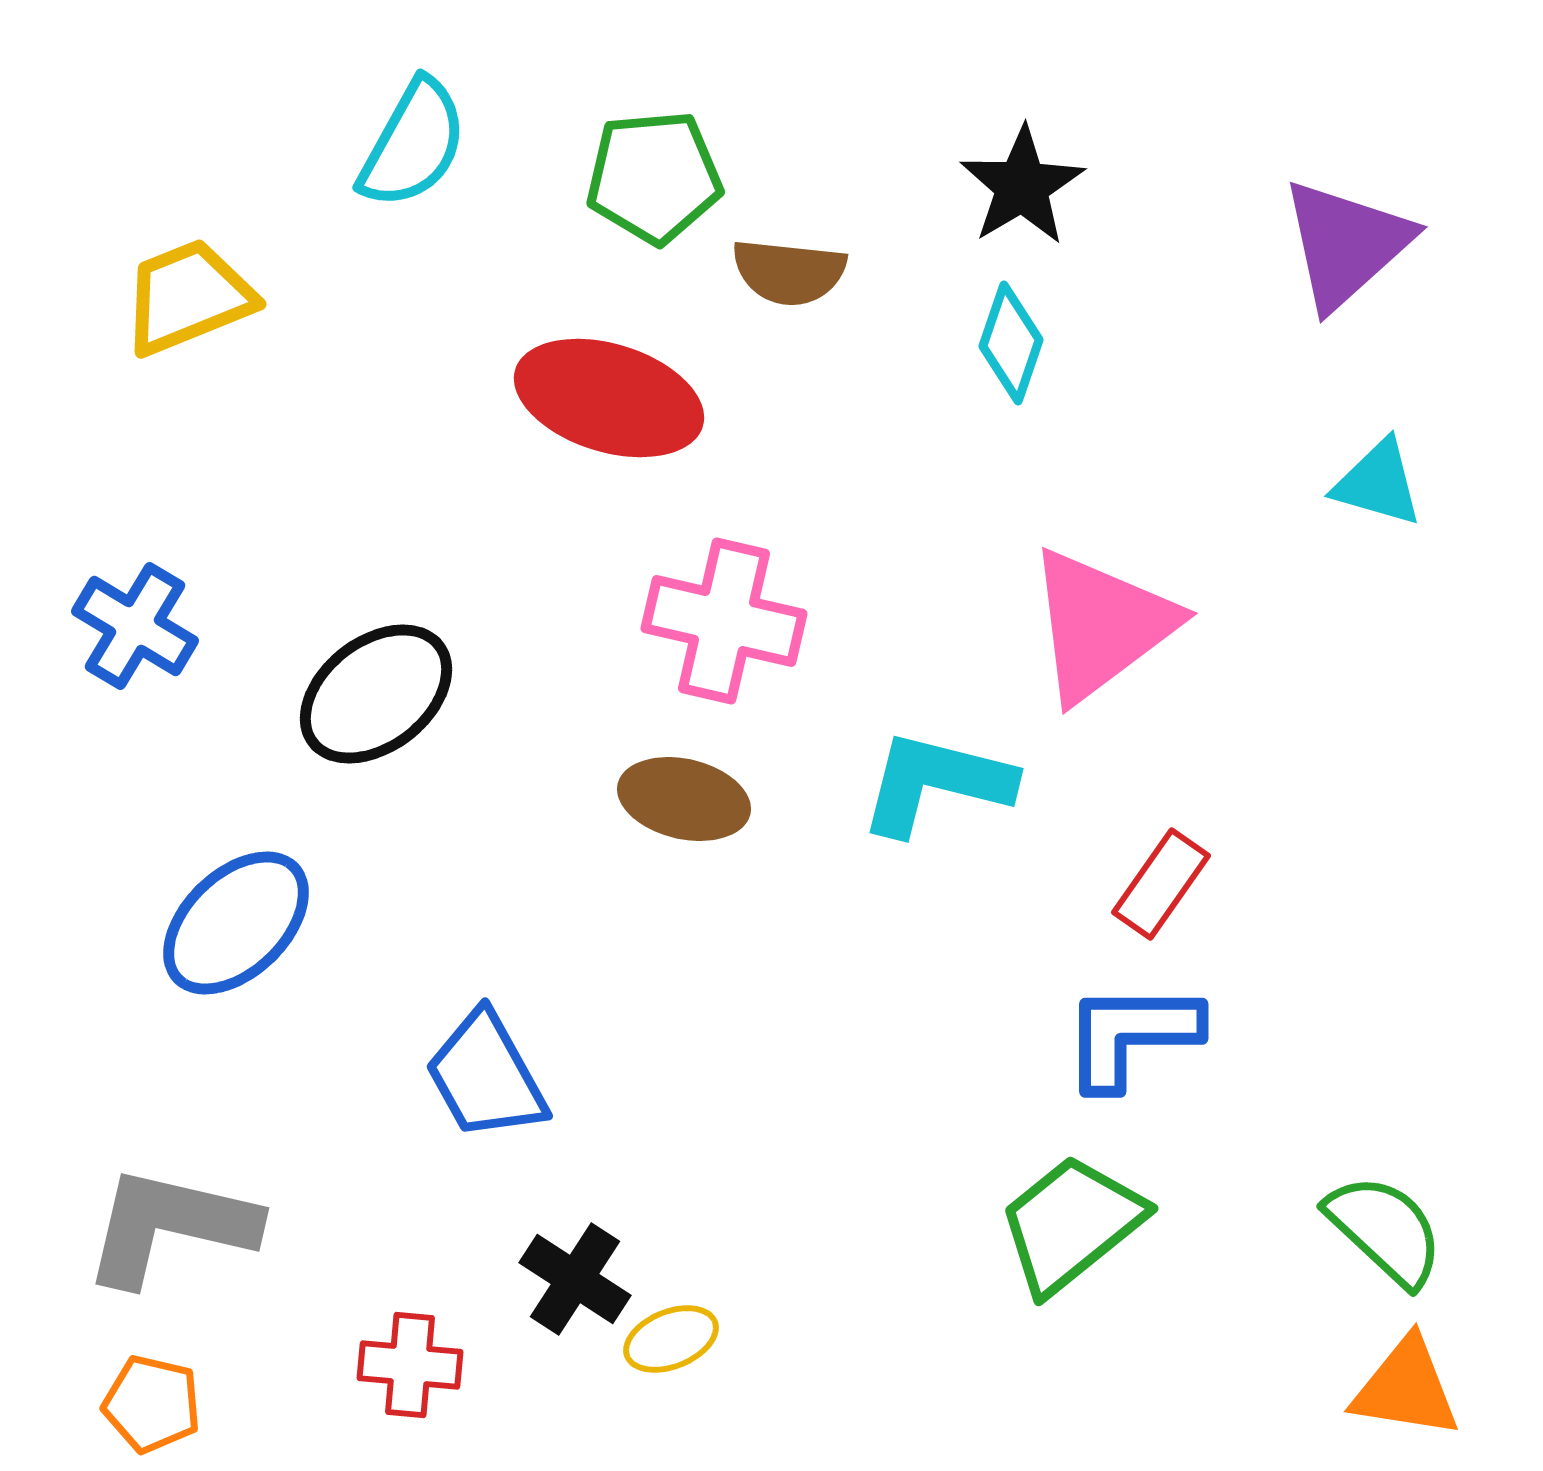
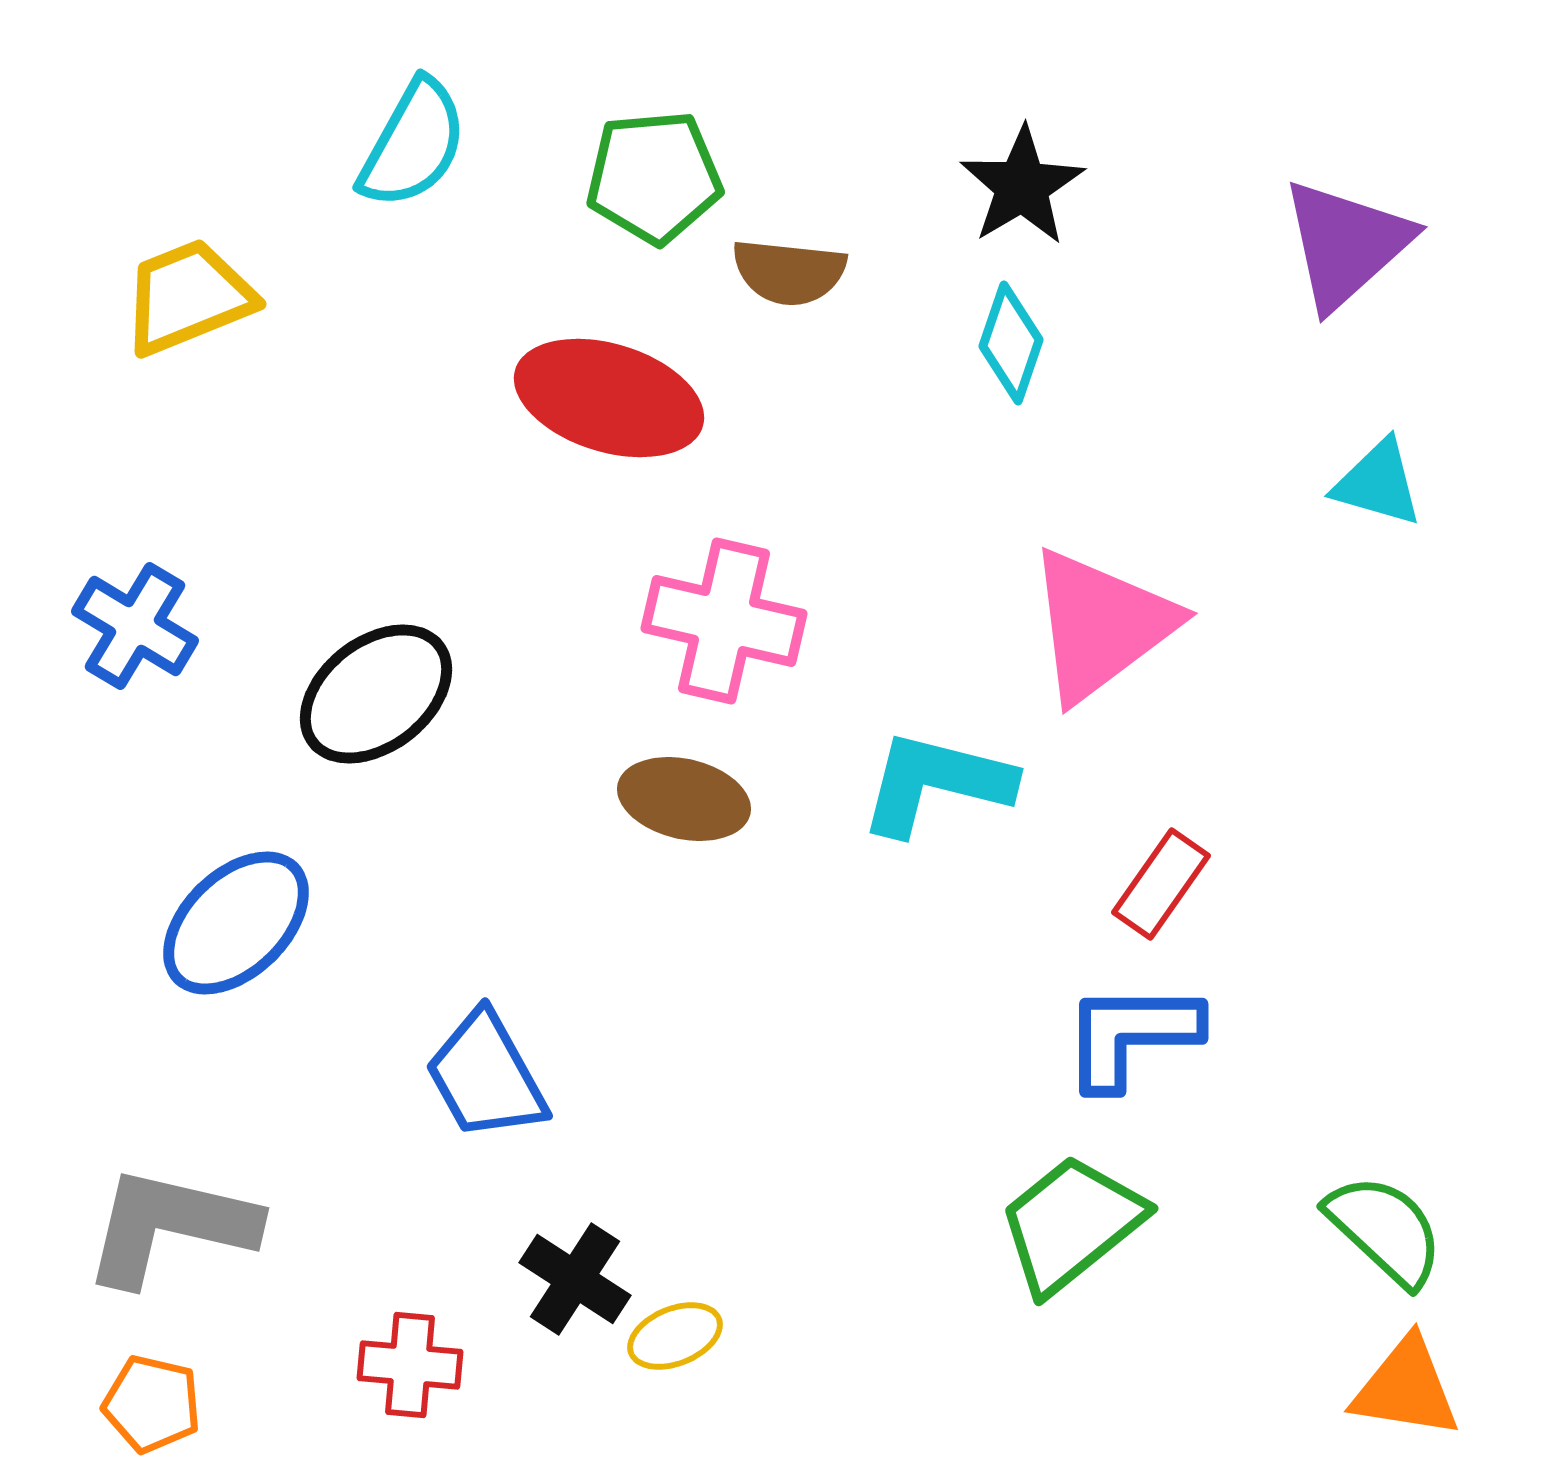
yellow ellipse: moved 4 px right, 3 px up
